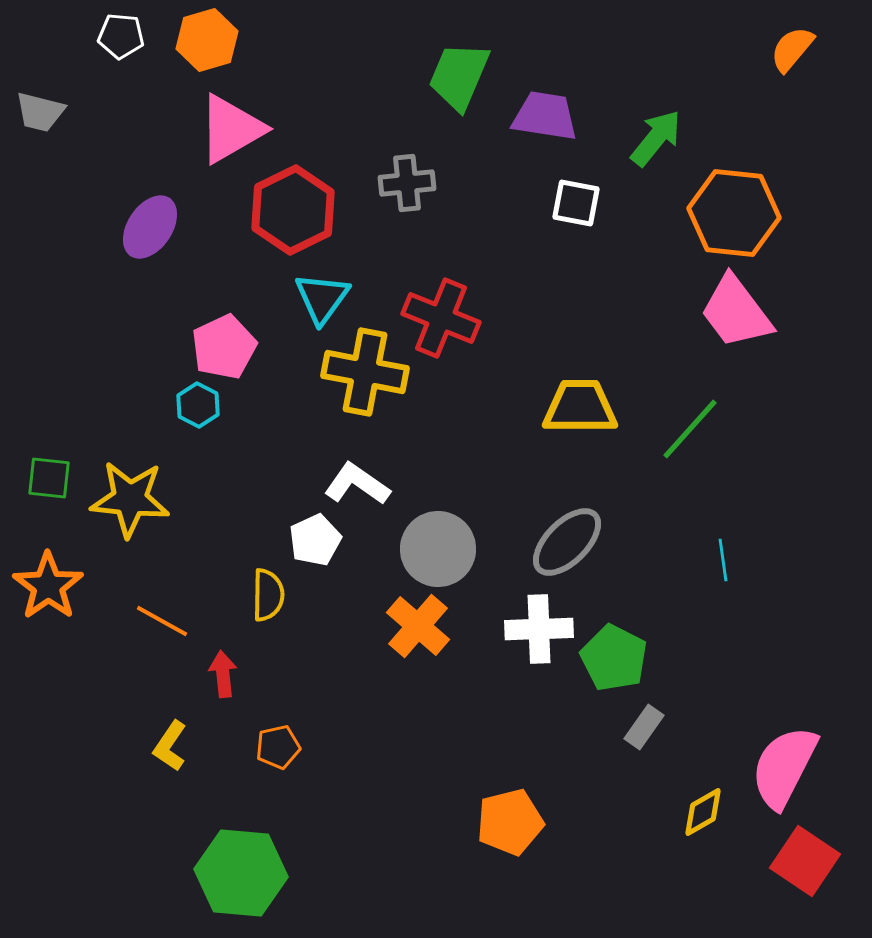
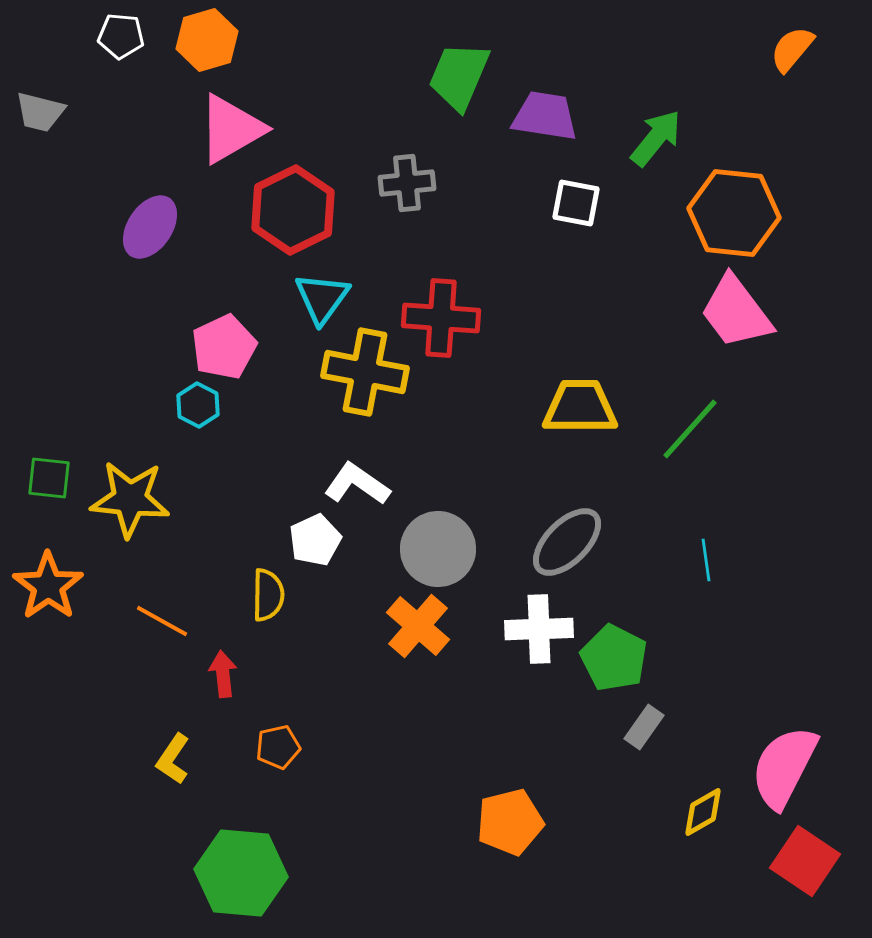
red cross at (441, 318): rotated 18 degrees counterclockwise
cyan line at (723, 560): moved 17 px left
yellow L-shape at (170, 746): moved 3 px right, 13 px down
